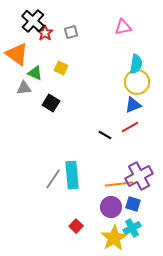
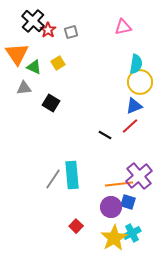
red star: moved 3 px right, 3 px up
orange triangle: rotated 20 degrees clockwise
yellow square: moved 3 px left, 5 px up; rotated 32 degrees clockwise
green triangle: moved 1 px left, 6 px up
yellow circle: moved 3 px right
blue triangle: moved 1 px right, 1 px down
red line: moved 1 px up; rotated 12 degrees counterclockwise
purple cross: rotated 12 degrees counterclockwise
blue square: moved 5 px left, 2 px up
cyan cross: moved 5 px down
